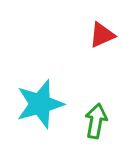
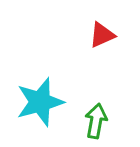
cyan star: moved 2 px up
